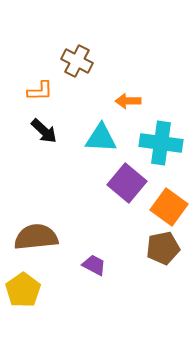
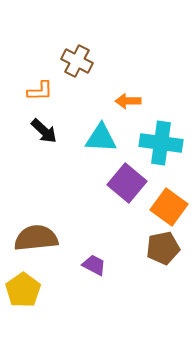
brown semicircle: moved 1 px down
